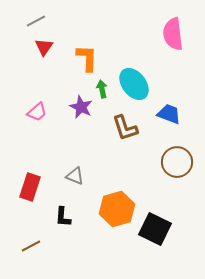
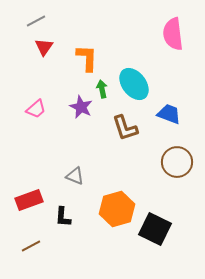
pink trapezoid: moved 1 px left, 3 px up
red rectangle: moved 1 px left, 13 px down; rotated 52 degrees clockwise
